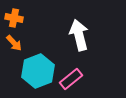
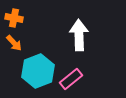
white arrow: rotated 12 degrees clockwise
